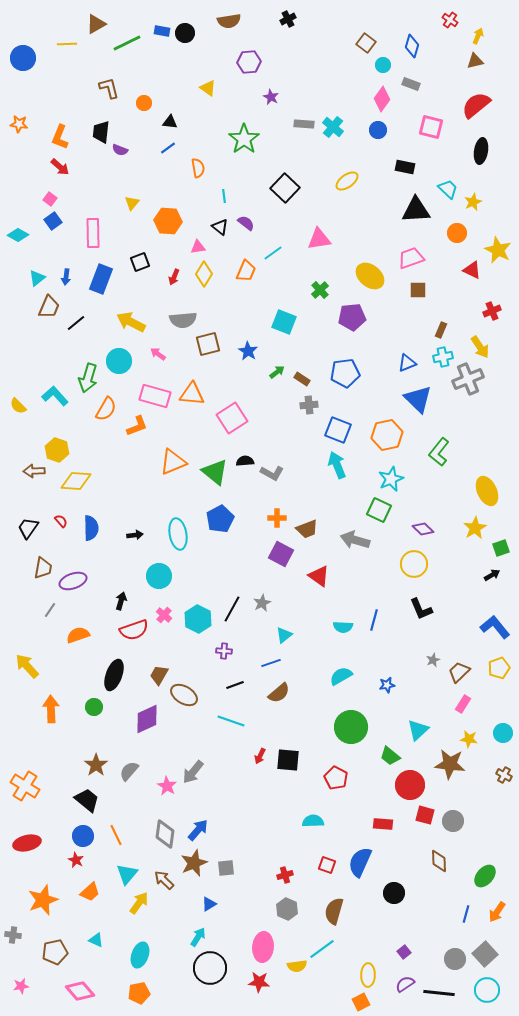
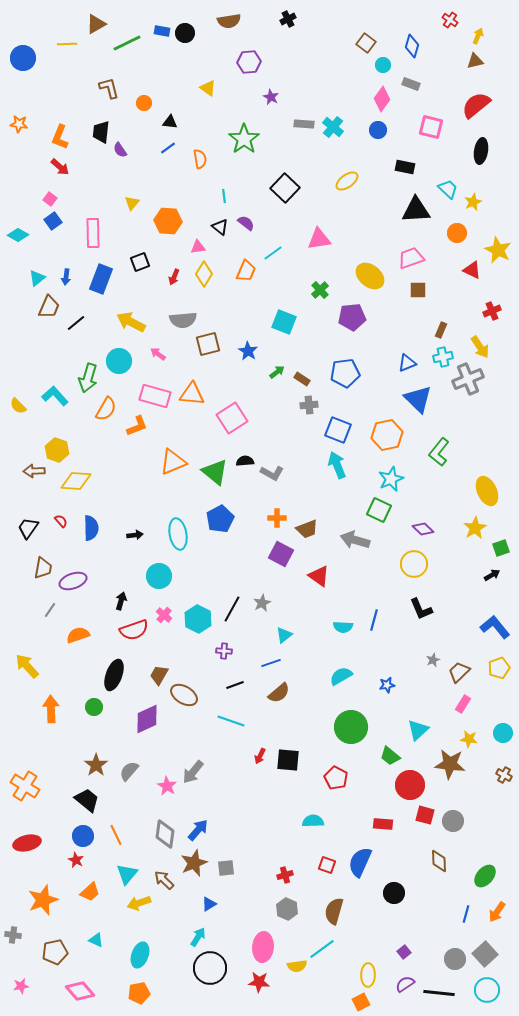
purple semicircle at (120, 150): rotated 35 degrees clockwise
orange semicircle at (198, 168): moved 2 px right, 9 px up
yellow arrow at (139, 903): rotated 145 degrees counterclockwise
